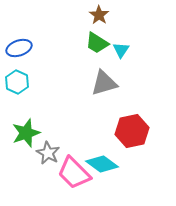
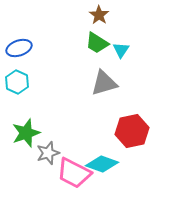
gray star: rotated 25 degrees clockwise
cyan diamond: rotated 16 degrees counterclockwise
pink trapezoid: rotated 18 degrees counterclockwise
